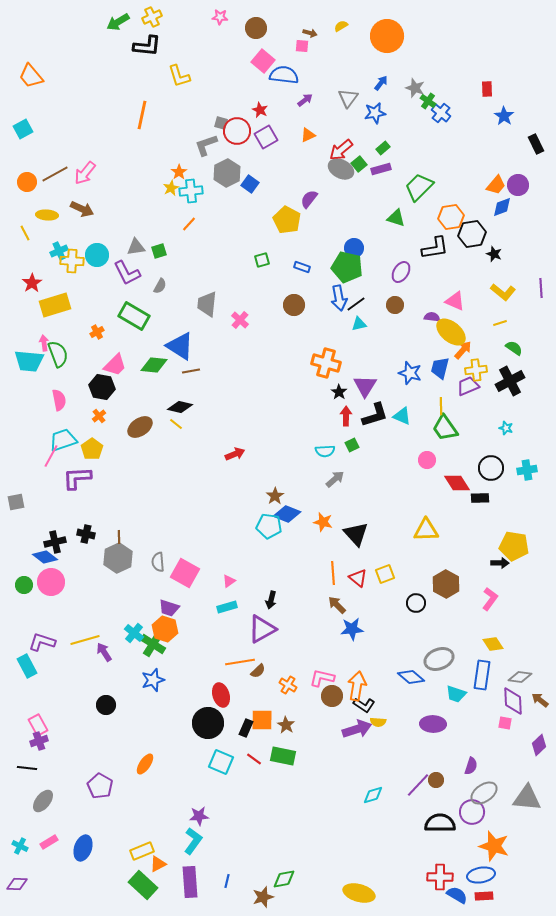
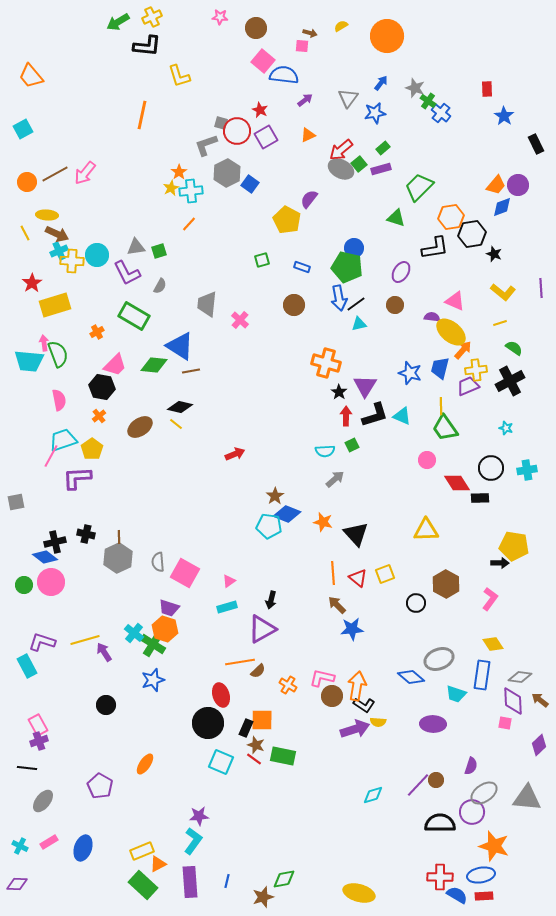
brown arrow at (82, 209): moved 25 px left, 25 px down
brown star at (286, 725): moved 30 px left, 20 px down; rotated 12 degrees counterclockwise
purple arrow at (357, 729): moved 2 px left
